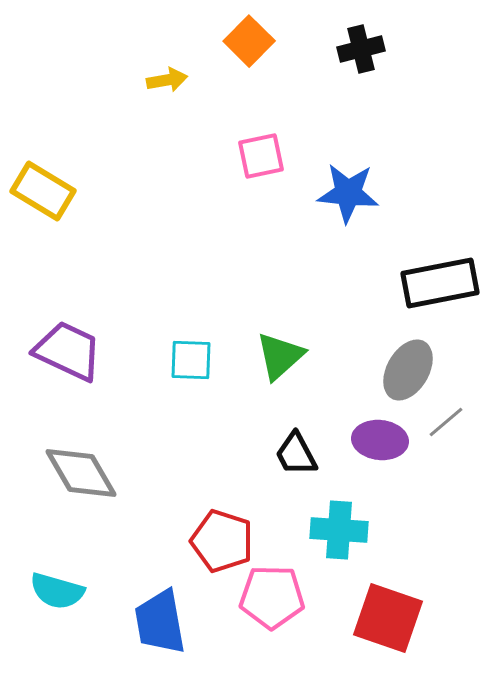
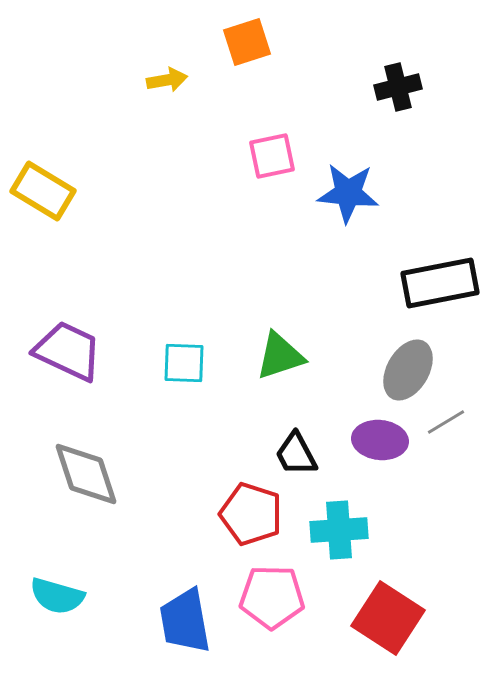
orange square: moved 2 px left, 1 px down; rotated 27 degrees clockwise
black cross: moved 37 px right, 38 px down
pink square: moved 11 px right
green triangle: rotated 24 degrees clockwise
cyan square: moved 7 px left, 3 px down
gray line: rotated 9 degrees clockwise
gray diamond: moved 5 px right, 1 px down; rotated 12 degrees clockwise
cyan cross: rotated 8 degrees counterclockwise
red pentagon: moved 29 px right, 27 px up
cyan semicircle: moved 5 px down
red square: rotated 14 degrees clockwise
blue trapezoid: moved 25 px right, 1 px up
